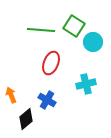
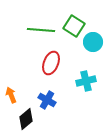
cyan cross: moved 3 px up
